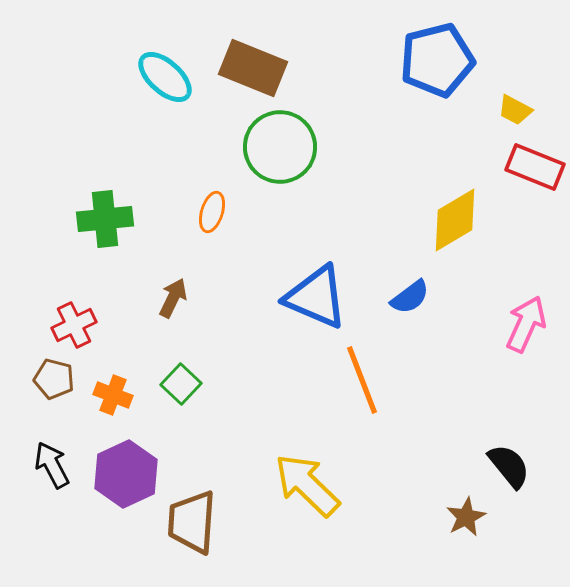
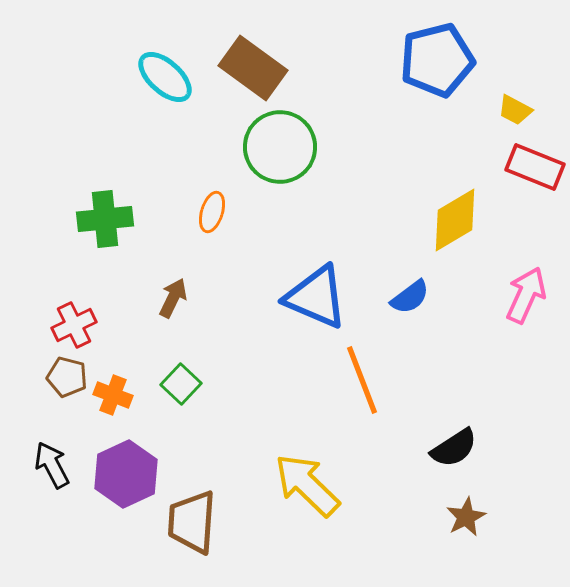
brown rectangle: rotated 14 degrees clockwise
pink arrow: moved 29 px up
brown pentagon: moved 13 px right, 2 px up
black semicircle: moved 55 px left, 18 px up; rotated 96 degrees clockwise
